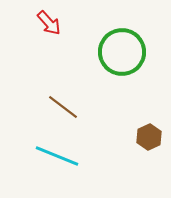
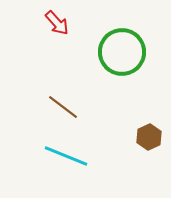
red arrow: moved 8 px right
cyan line: moved 9 px right
